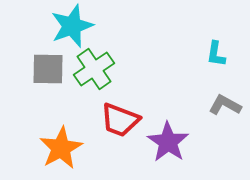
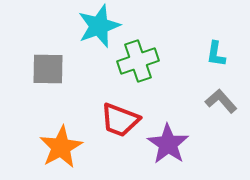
cyan star: moved 27 px right
green cross: moved 44 px right, 8 px up; rotated 15 degrees clockwise
gray L-shape: moved 4 px left, 4 px up; rotated 20 degrees clockwise
purple star: moved 2 px down
orange star: moved 1 px up
